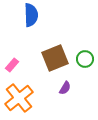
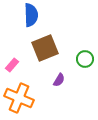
brown square: moved 10 px left, 10 px up
purple semicircle: moved 6 px left, 8 px up
orange cross: rotated 28 degrees counterclockwise
